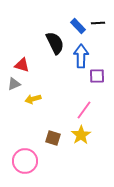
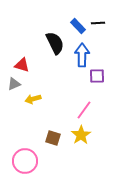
blue arrow: moved 1 px right, 1 px up
